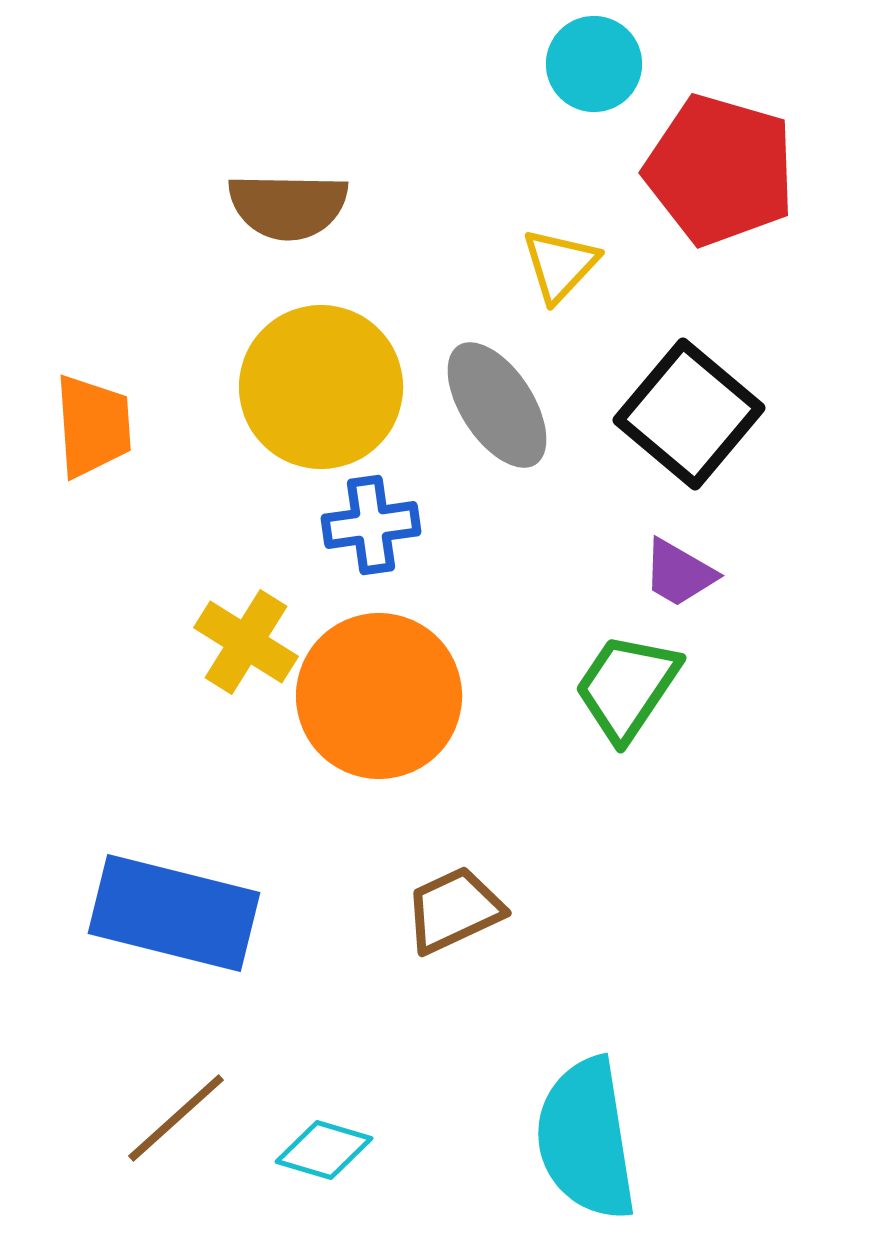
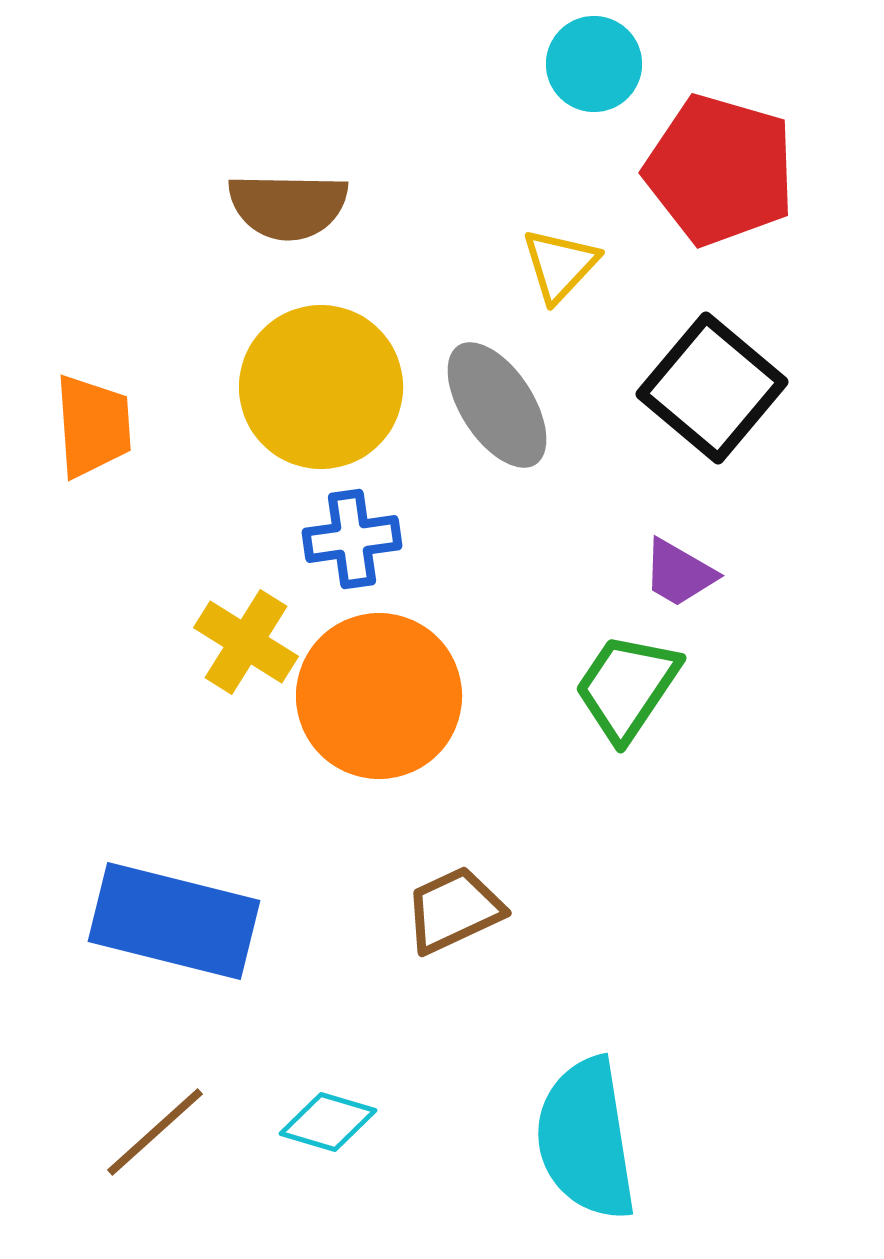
black square: moved 23 px right, 26 px up
blue cross: moved 19 px left, 14 px down
blue rectangle: moved 8 px down
brown line: moved 21 px left, 14 px down
cyan diamond: moved 4 px right, 28 px up
